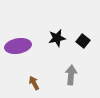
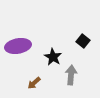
black star: moved 4 px left, 19 px down; rotated 30 degrees counterclockwise
brown arrow: rotated 104 degrees counterclockwise
